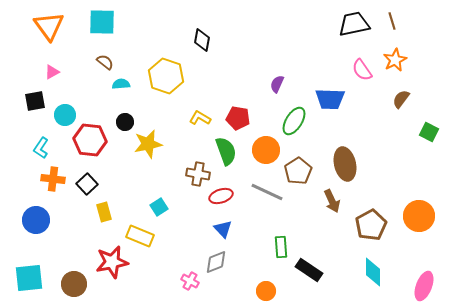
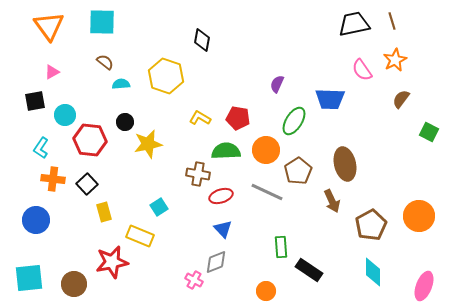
green semicircle at (226, 151): rotated 72 degrees counterclockwise
pink cross at (190, 281): moved 4 px right, 1 px up
